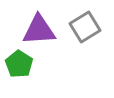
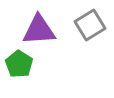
gray square: moved 5 px right, 2 px up
